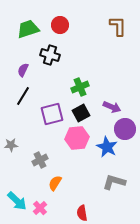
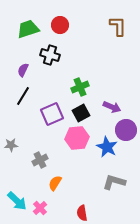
purple square: rotated 10 degrees counterclockwise
purple circle: moved 1 px right, 1 px down
